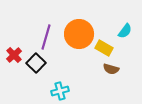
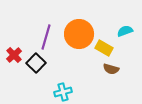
cyan semicircle: rotated 147 degrees counterclockwise
cyan cross: moved 3 px right, 1 px down
